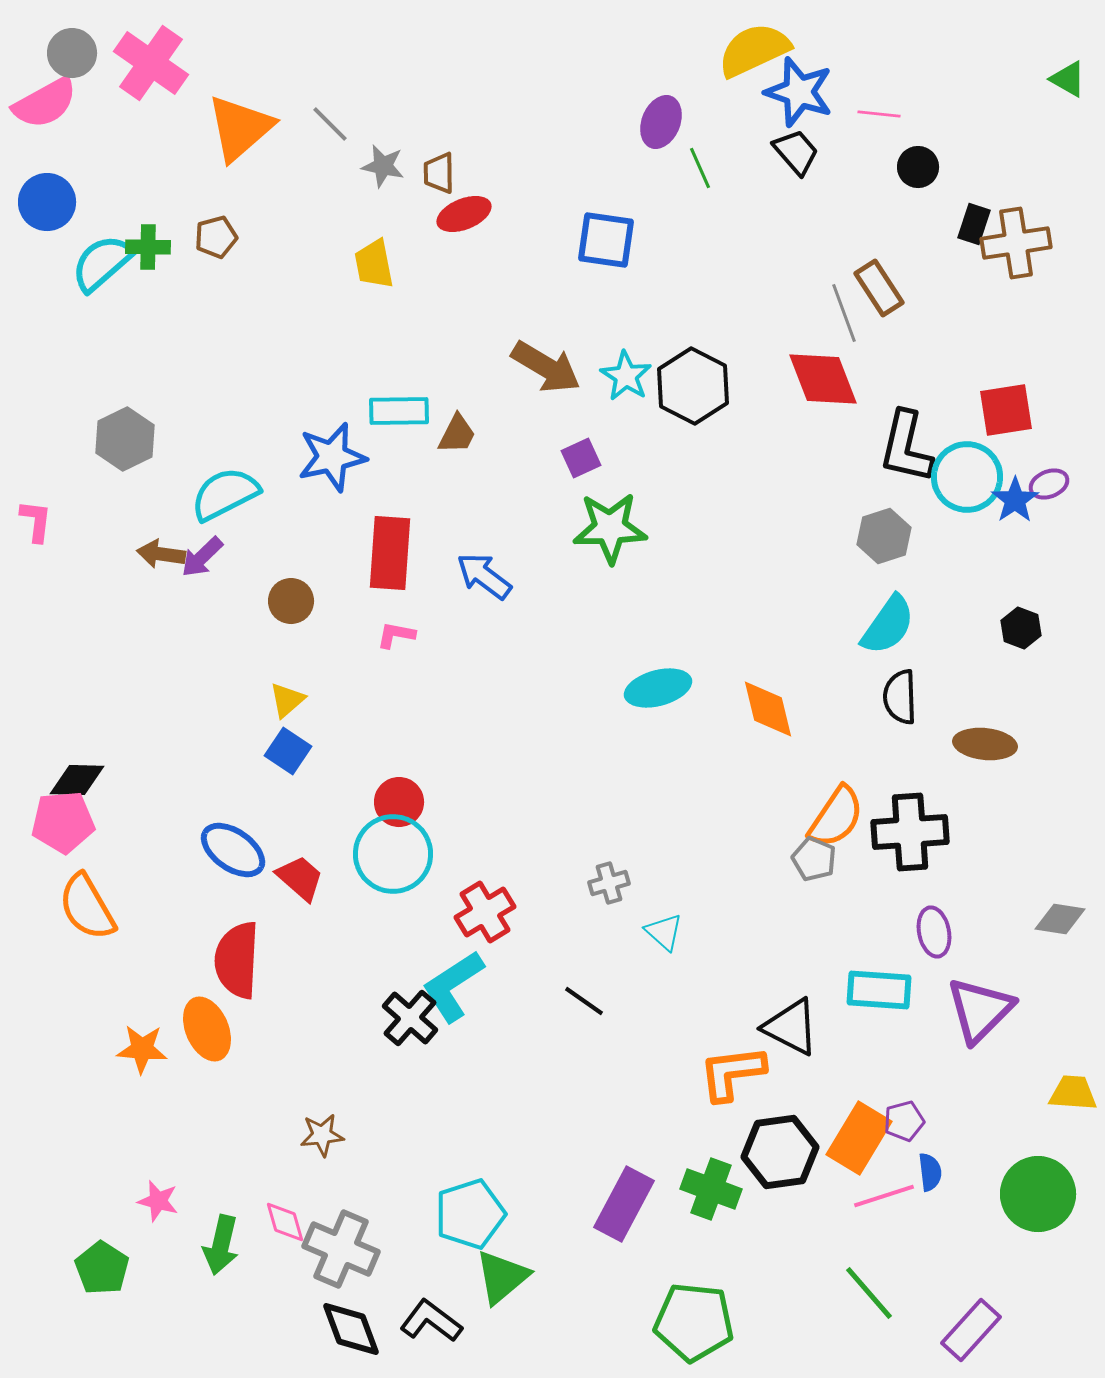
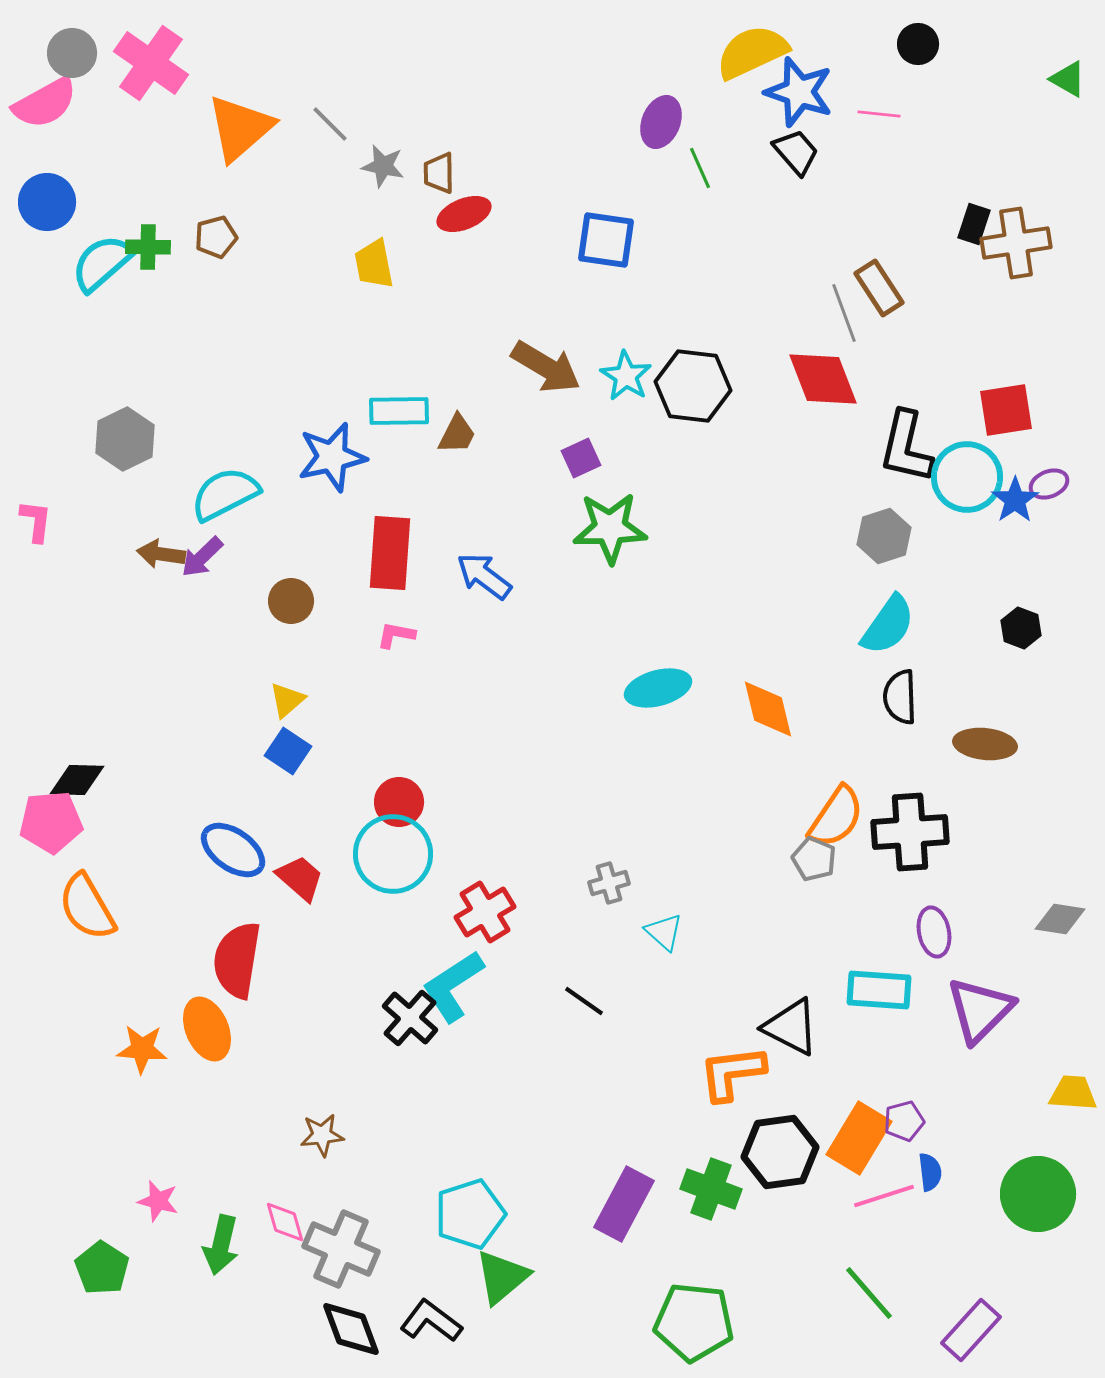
yellow semicircle at (754, 50): moved 2 px left, 2 px down
black circle at (918, 167): moved 123 px up
black hexagon at (693, 386): rotated 20 degrees counterclockwise
pink pentagon at (63, 822): moved 12 px left
red semicircle at (237, 960): rotated 6 degrees clockwise
